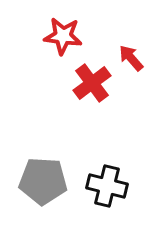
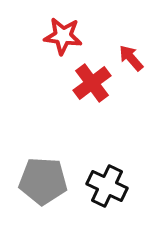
black cross: rotated 12 degrees clockwise
